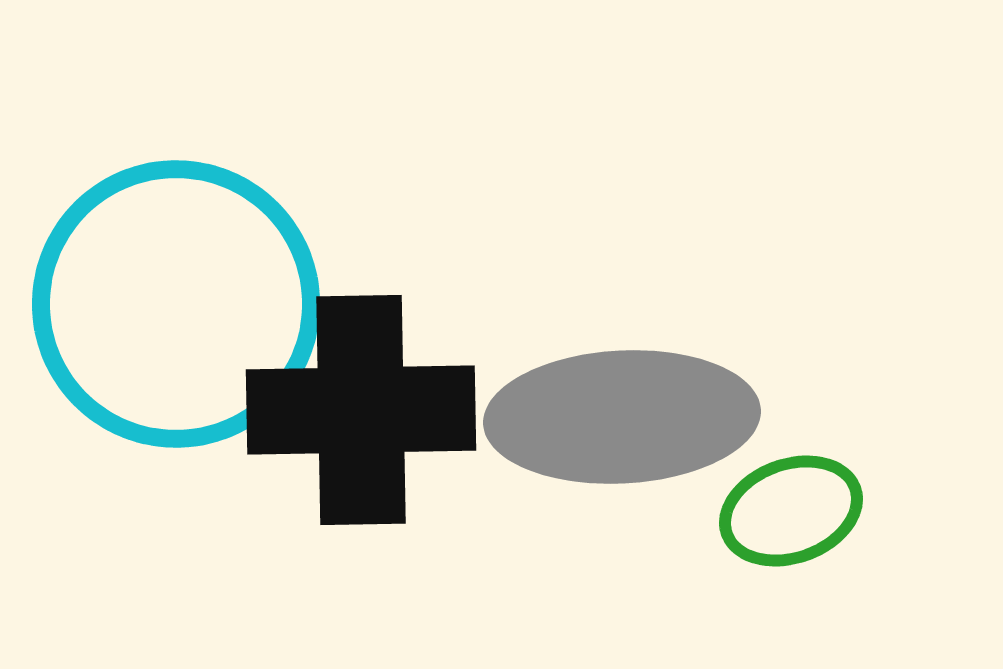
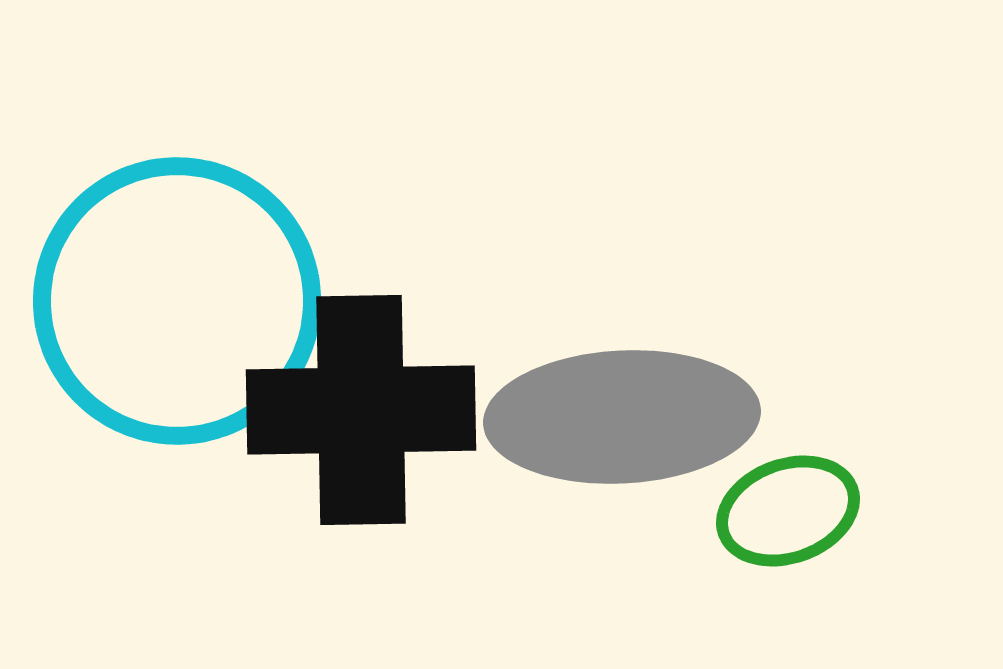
cyan circle: moved 1 px right, 3 px up
green ellipse: moved 3 px left
